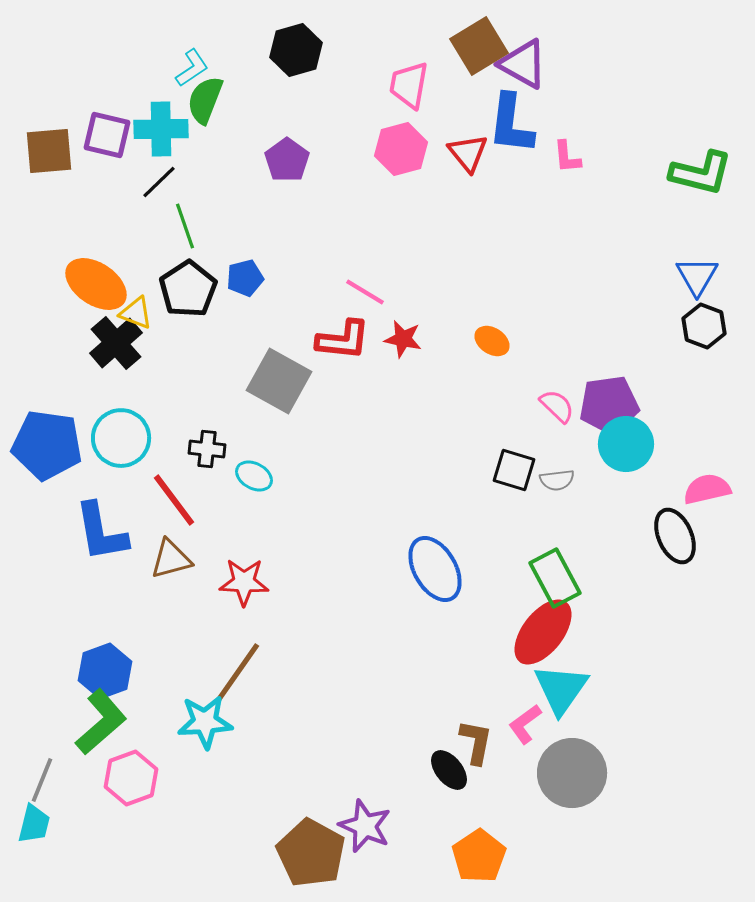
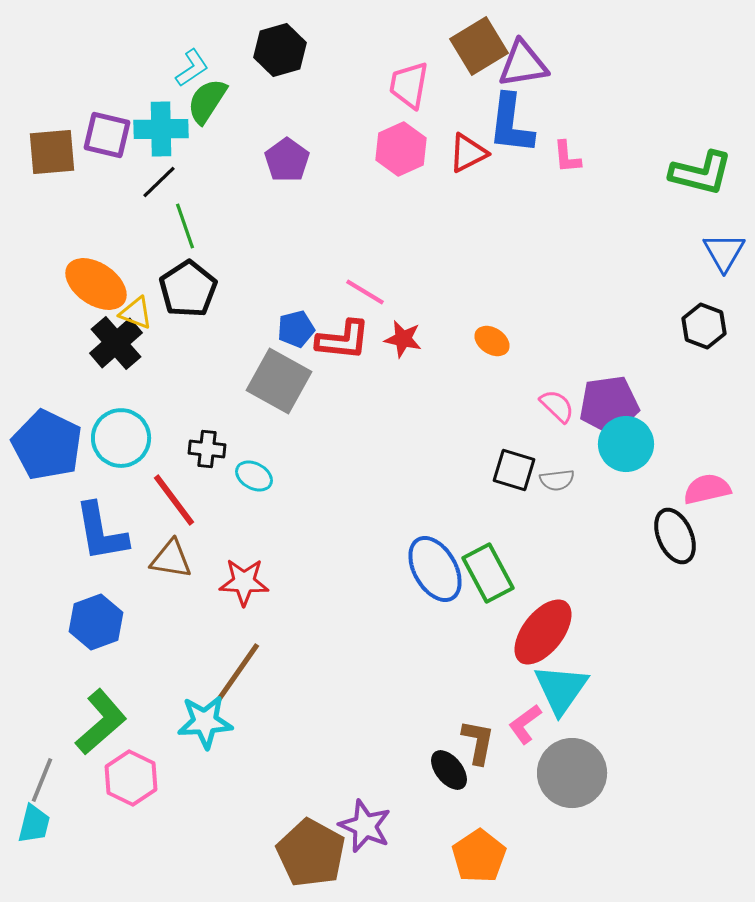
black hexagon at (296, 50): moved 16 px left
purple triangle at (523, 64): rotated 38 degrees counterclockwise
green semicircle at (205, 100): moved 2 px right, 1 px down; rotated 12 degrees clockwise
pink hexagon at (401, 149): rotated 9 degrees counterclockwise
brown square at (49, 151): moved 3 px right, 1 px down
red triangle at (468, 153): rotated 42 degrees clockwise
blue triangle at (697, 276): moved 27 px right, 24 px up
blue pentagon at (245, 278): moved 51 px right, 51 px down
blue pentagon at (47, 445): rotated 18 degrees clockwise
brown triangle at (171, 559): rotated 24 degrees clockwise
green rectangle at (555, 578): moved 67 px left, 5 px up
blue hexagon at (105, 671): moved 9 px left, 49 px up
brown L-shape at (476, 742): moved 2 px right
pink hexagon at (131, 778): rotated 14 degrees counterclockwise
